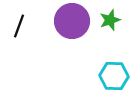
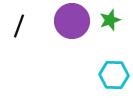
cyan hexagon: moved 1 px up
